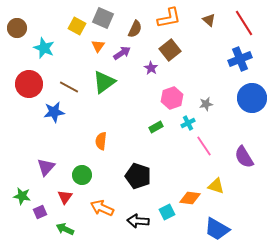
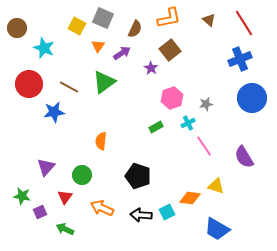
black arrow: moved 3 px right, 6 px up
